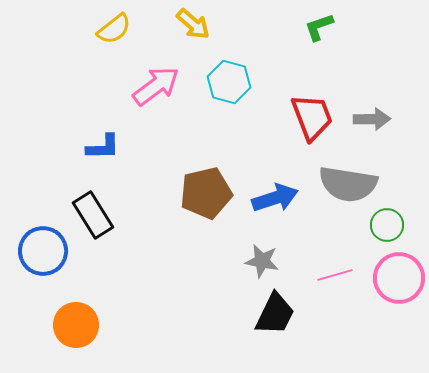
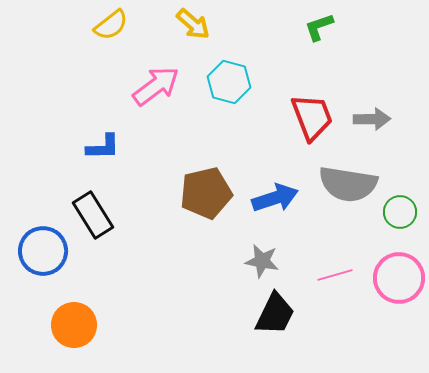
yellow semicircle: moved 3 px left, 4 px up
green circle: moved 13 px right, 13 px up
orange circle: moved 2 px left
